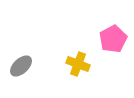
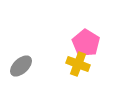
pink pentagon: moved 27 px left, 4 px down; rotated 12 degrees counterclockwise
